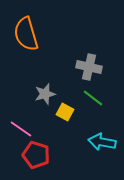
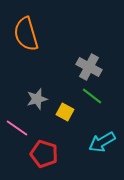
gray cross: rotated 15 degrees clockwise
gray star: moved 8 px left, 5 px down
green line: moved 1 px left, 2 px up
pink line: moved 4 px left, 1 px up
cyan arrow: rotated 40 degrees counterclockwise
red pentagon: moved 8 px right, 1 px up
